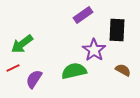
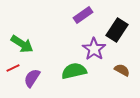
black rectangle: rotated 30 degrees clockwise
green arrow: rotated 110 degrees counterclockwise
purple star: moved 1 px up
brown semicircle: moved 1 px left
purple semicircle: moved 2 px left, 1 px up
